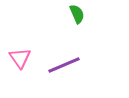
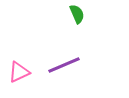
pink triangle: moved 1 px left, 14 px down; rotated 40 degrees clockwise
